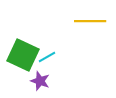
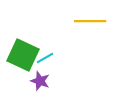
cyan line: moved 2 px left, 1 px down
